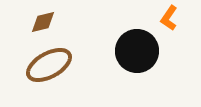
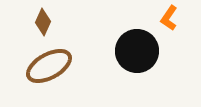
brown diamond: rotated 52 degrees counterclockwise
brown ellipse: moved 1 px down
